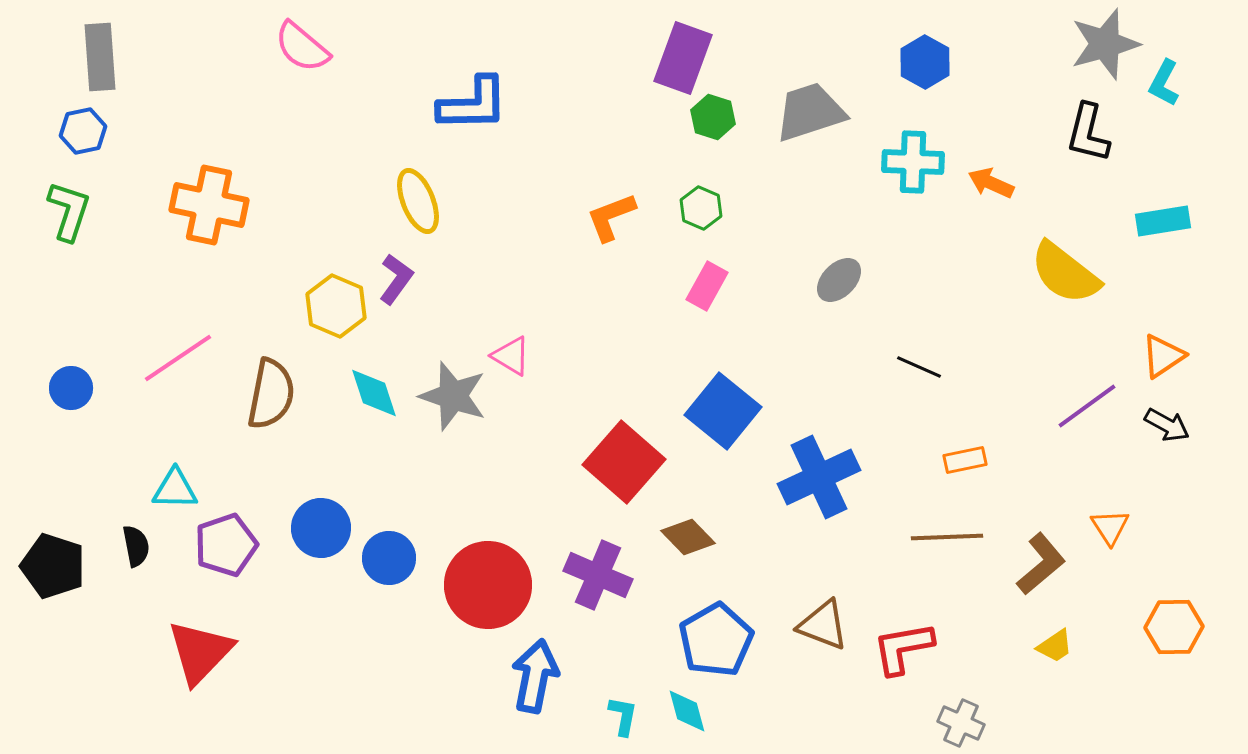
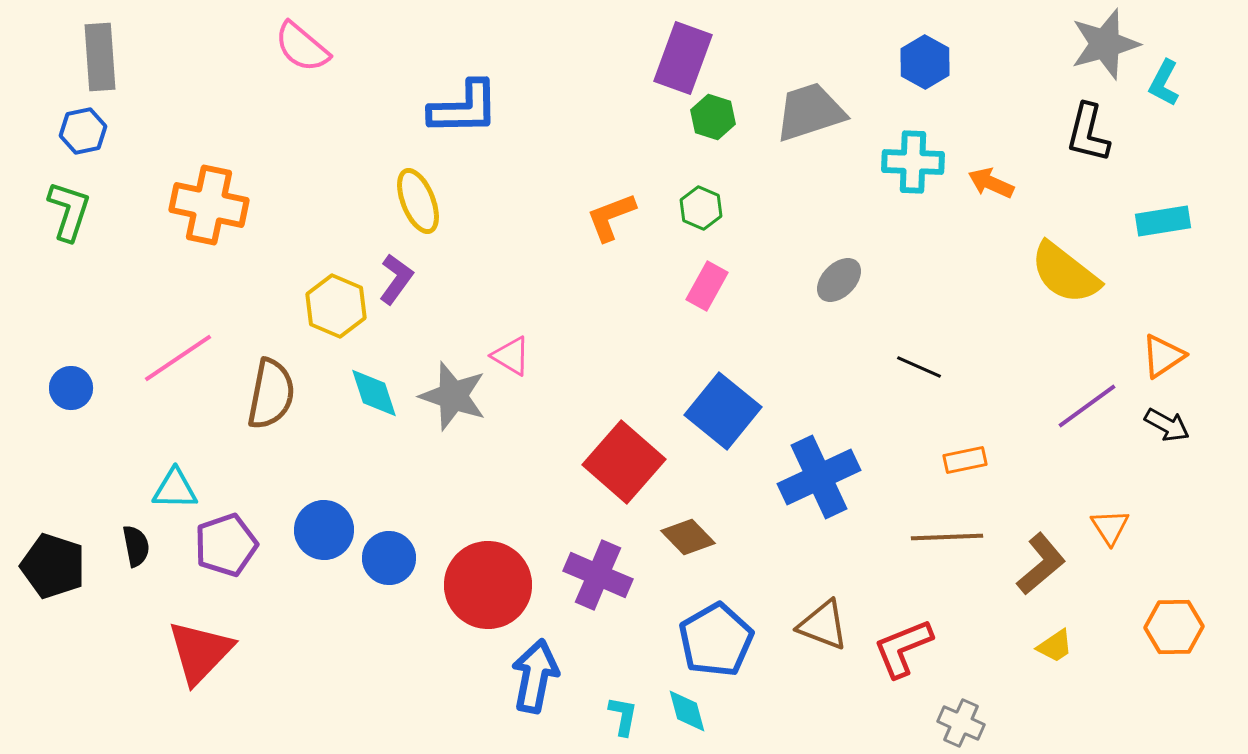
blue L-shape at (473, 104): moved 9 px left, 4 px down
blue circle at (321, 528): moved 3 px right, 2 px down
red L-shape at (903, 648): rotated 12 degrees counterclockwise
